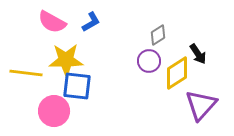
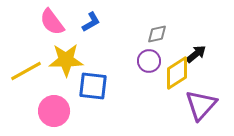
pink semicircle: rotated 24 degrees clockwise
gray diamond: moved 1 px left, 1 px up; rotated 20 degrees clockwise
black arrow: moved 2 px left; rotated 95 degrees counterclockwise
yellow line: moved 2 px up; rotated 36 degrees counterclockwise
blue square: moved 16 px right
